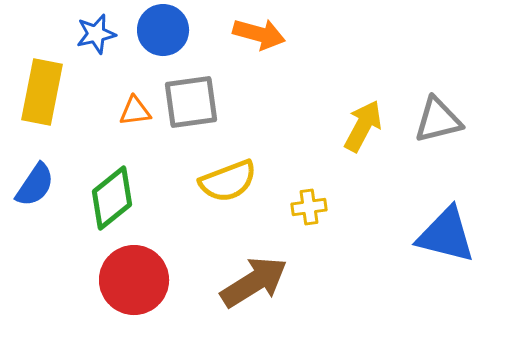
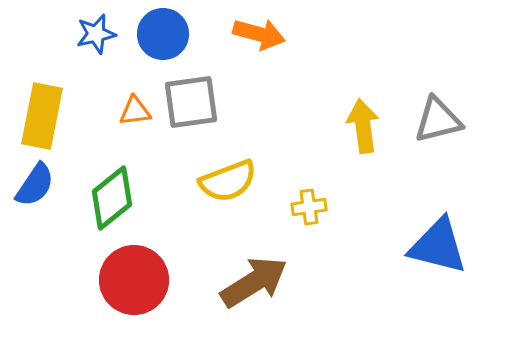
blue circle: moved 4 px down
yellow rectangle: moved 24 px down
yellow arrow: rotated 36 degrees counterclockwise
blue triangle: moved 8 px left, 11 px down
